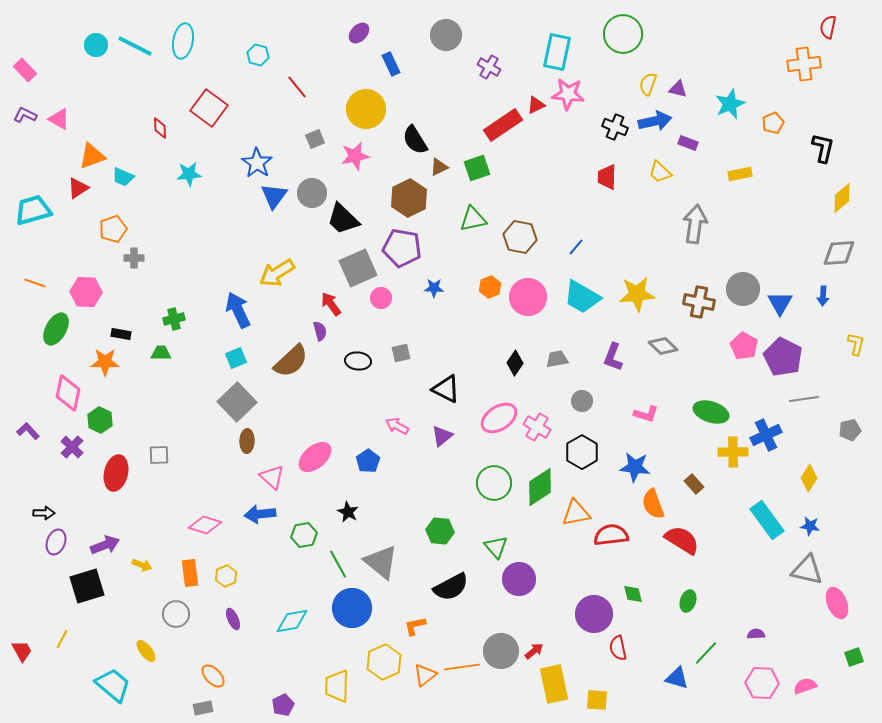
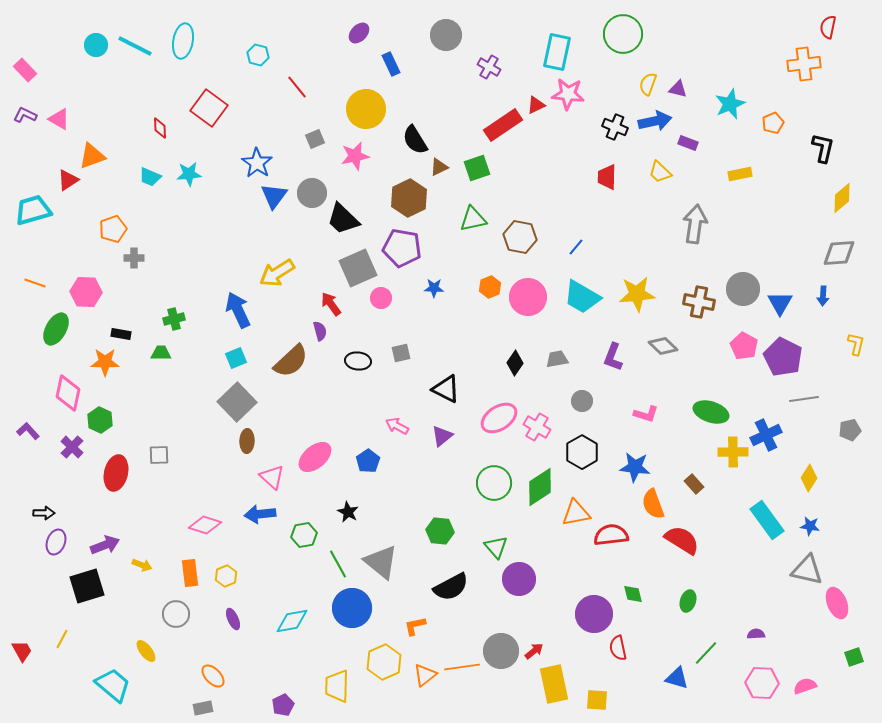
cyan trapezoid at (123, 177): moved 27 px right
red triangle at (78, 188): moved 10 px left, 8 px up
